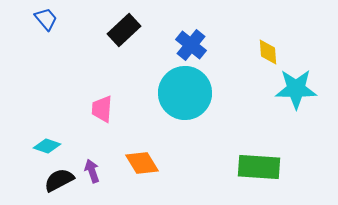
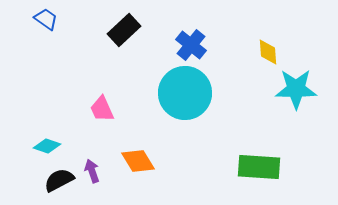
blue trapezoid: rotated 15 degrees counterclockwise
pink trapezoid: rotated 28 degrees counterclockwise
orange diamond: moved 4 px left, 2 px up
